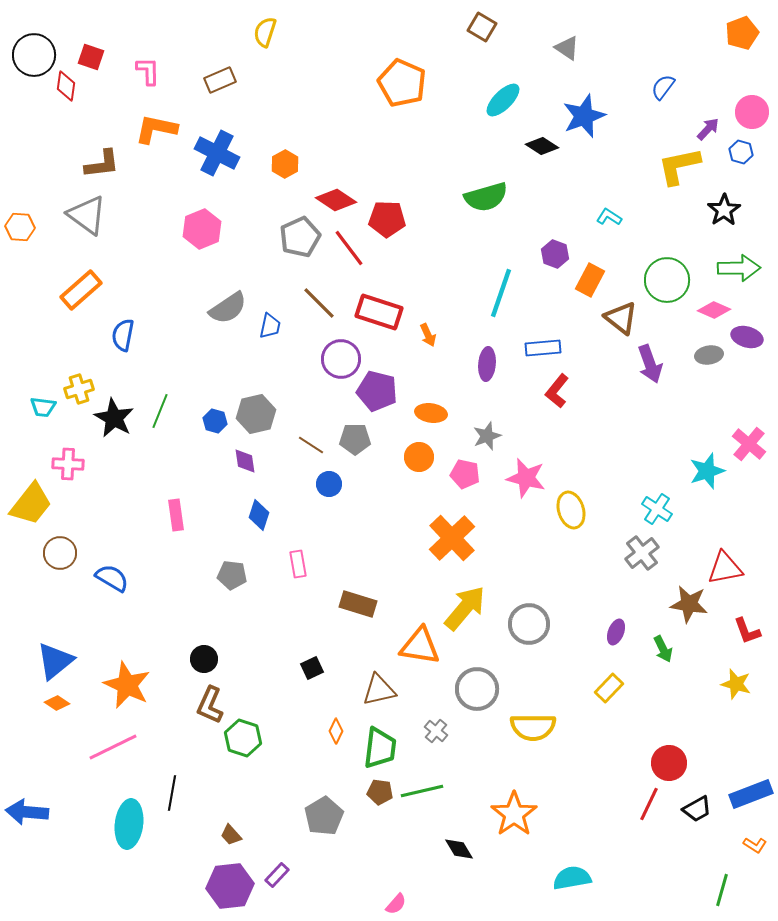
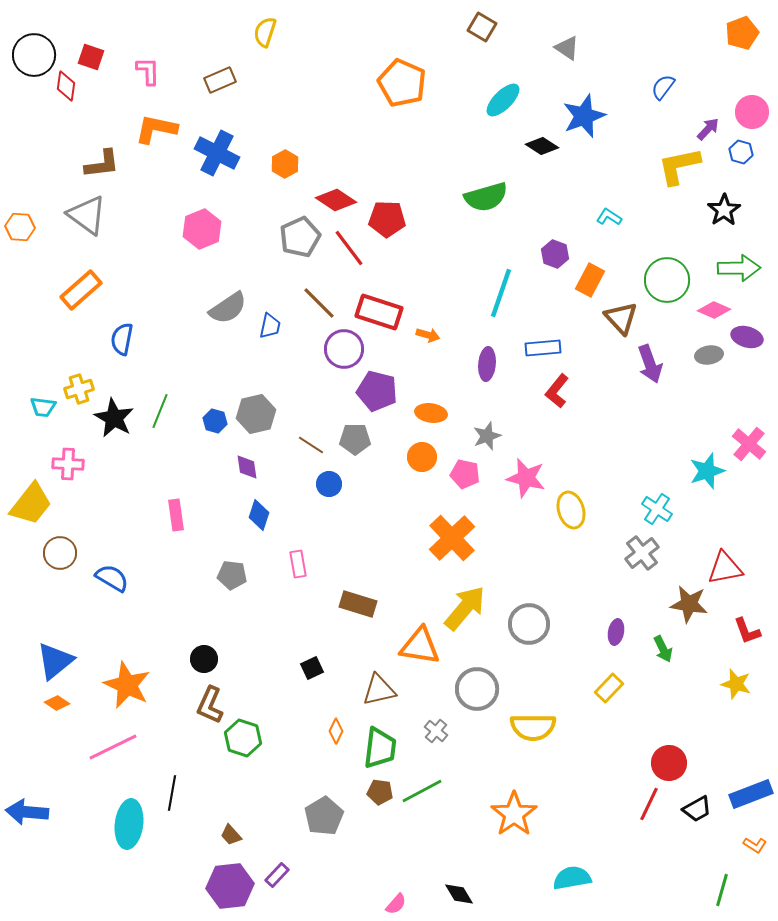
brown triangle at (621, 318): rotated 9 degrees clockwise
blue semicircle at (123, 335): moved 1 px left, 4 px down
orange arrow at (428, 335): rotated 50 degrees counterclockwise
purple circle at (341, 359): moved 3 px right, 10 px up
orange circle at (419, 457): moved 3 px right
purple diamond at (245, 461): moved 2 px right, 6 px down
purple ellipse at (616, 632): rotated 10 degrees counterclockwise
green line at (422, 791): rotated 15 degrees counterclockwise
black diamond at (459, 849): moved 45 px down
